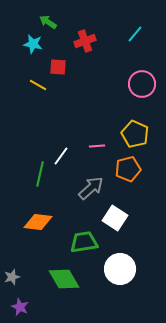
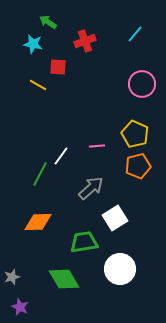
orange pentagon: moved 10 px right, 3 px up
green line: rotated 15 degrees clockwise
white square: rotated 25 degrees clockwise
orange diamond: rotated 8 degrees counterclockwise
